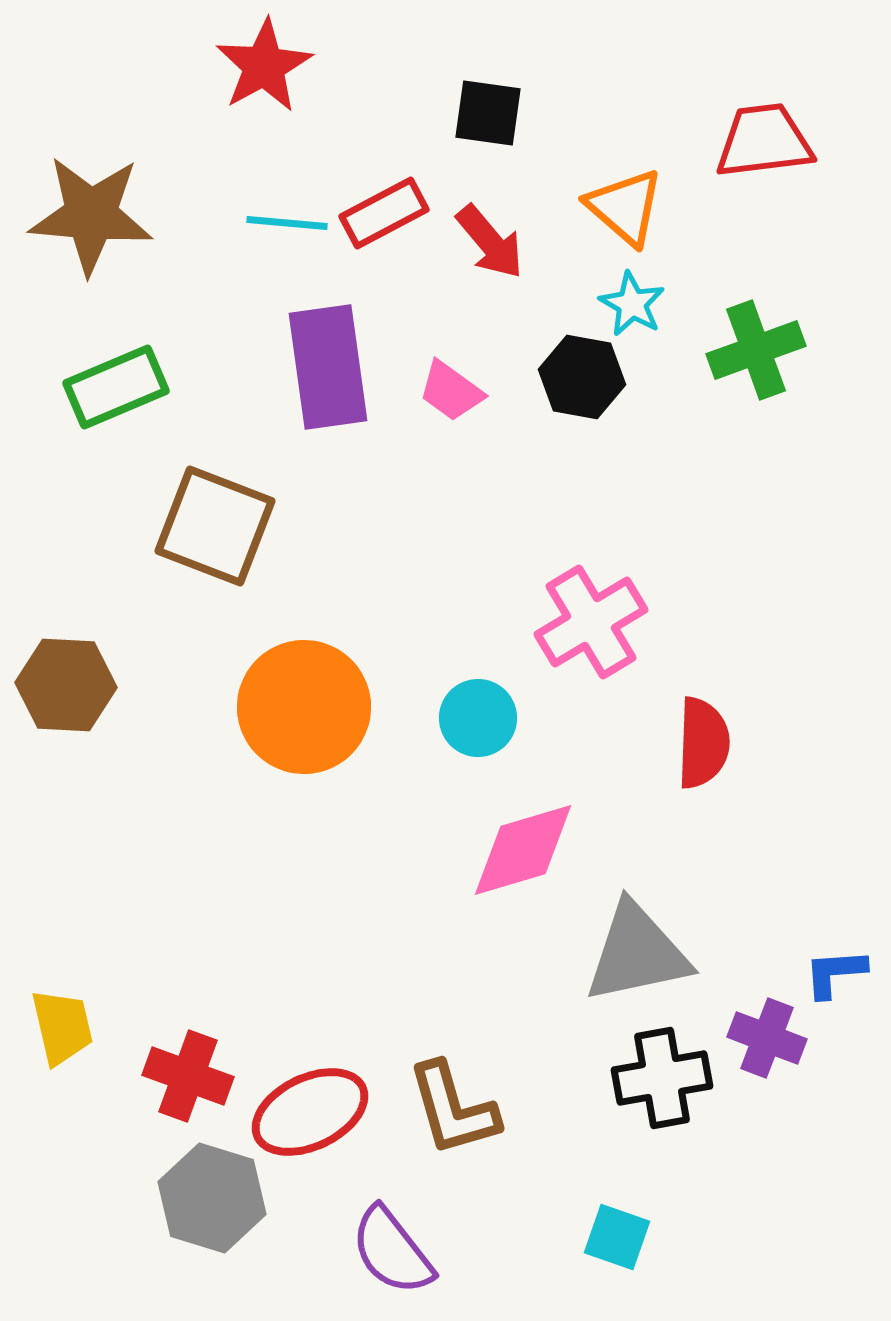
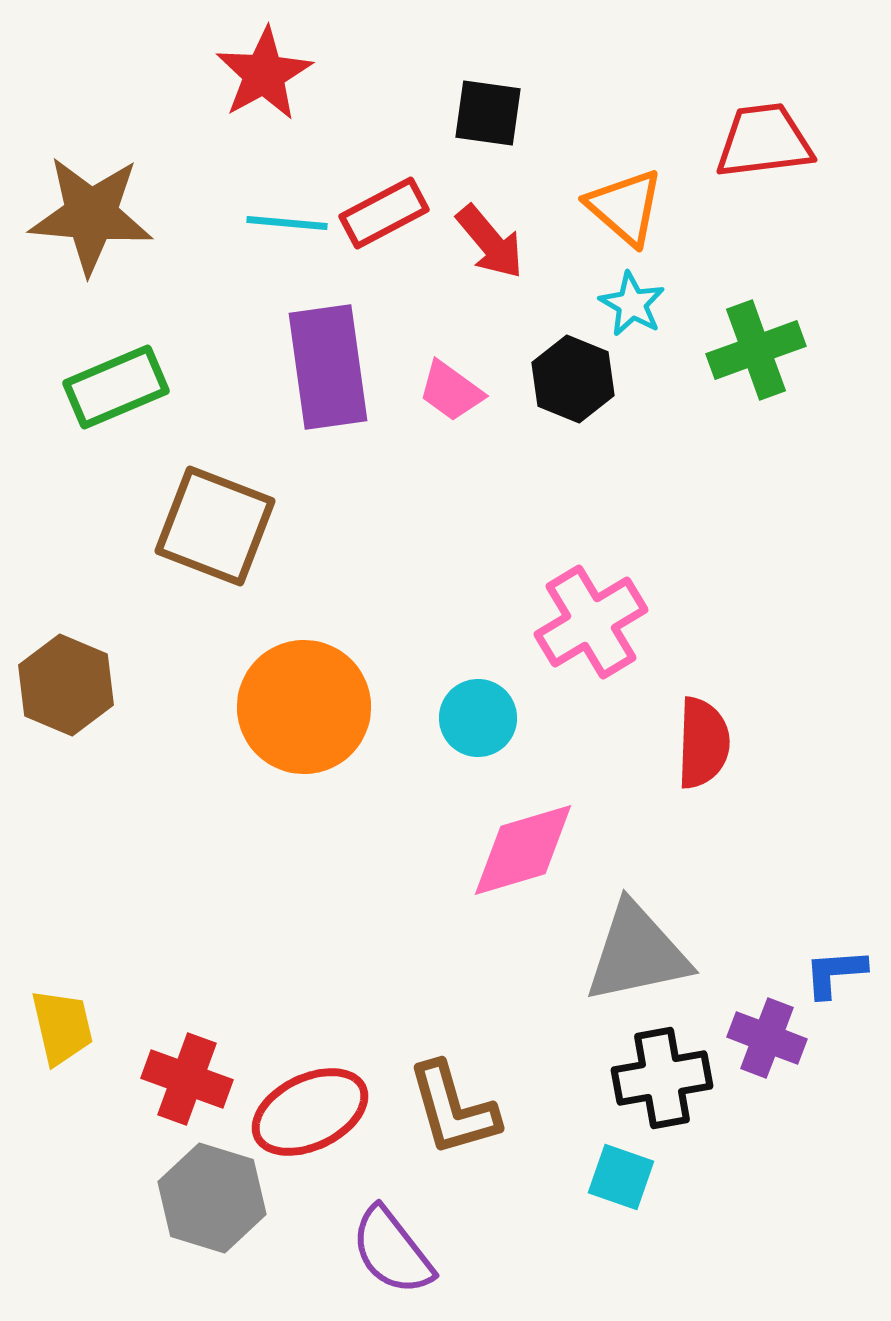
red star: moved 8 px down
black hexagon: moved 9 px left, 2 px down; rotated 12 degrees clockwise
brown hexagon: rotated 20 degrees clockwise
red cross: moved 1 px left, 3 px down
cyan square: moved 4 px right, 60 px up
